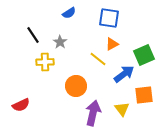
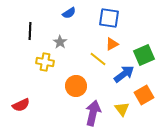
black line: moved 3 px left, 4 px up; rotated 36 degrees clockwise
yellow cross: rotated 12 degrees clockwise
orange square: rotated 24 degrees counterclockwise
